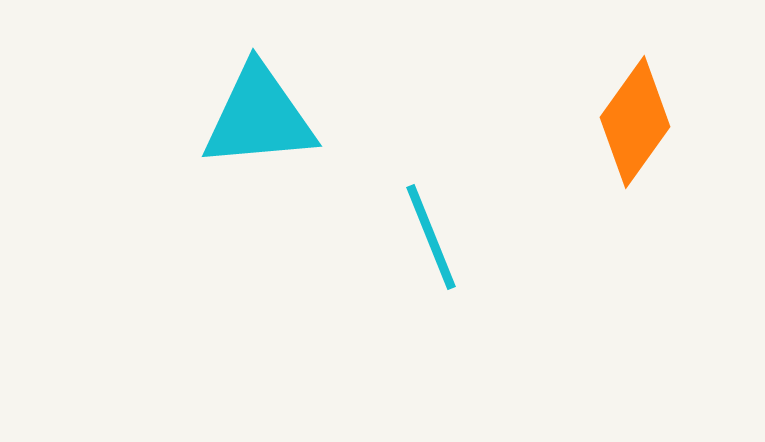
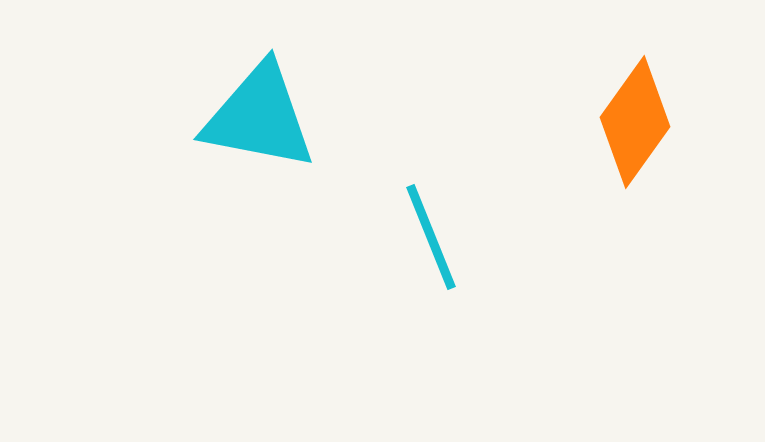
cyan triangle: rotated 16 degrees clockwise
